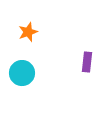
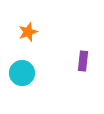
purple rectangle: moved 4 px left, 1 px up
